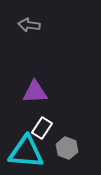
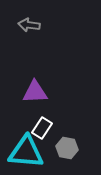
gray hexagon: rotated 10 degrees counterclockwise
